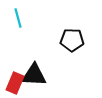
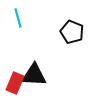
black pentagon: moved 8 px up; rotated 20 degrees clockwise
